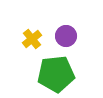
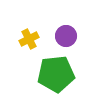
yellow cross: moved 3 px left; rotated 12 degrees clockwise
